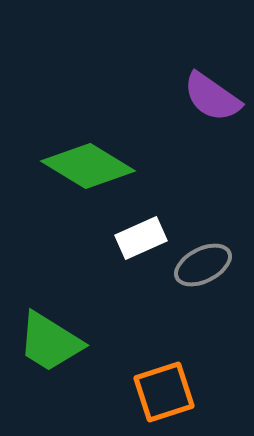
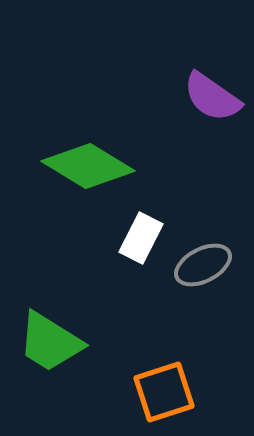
white rectangle: rotated 39 degrees counterclockwise
